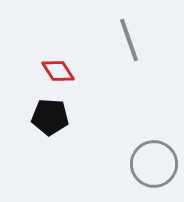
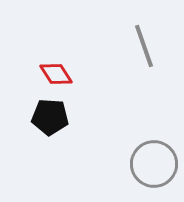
gray line: moved 15 px right, 6 px down
red diamond: moved 2 px left, 3 px down
